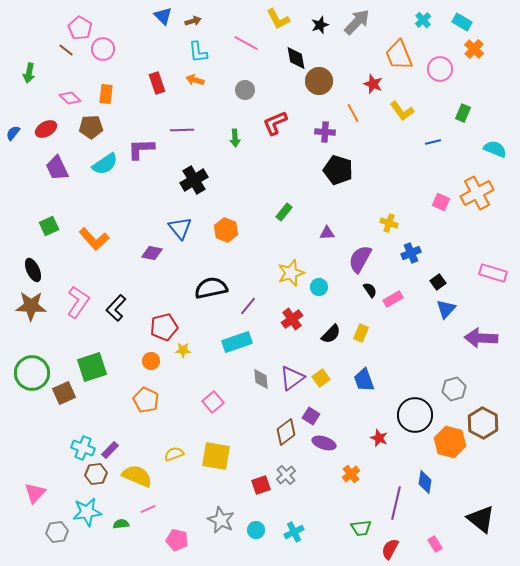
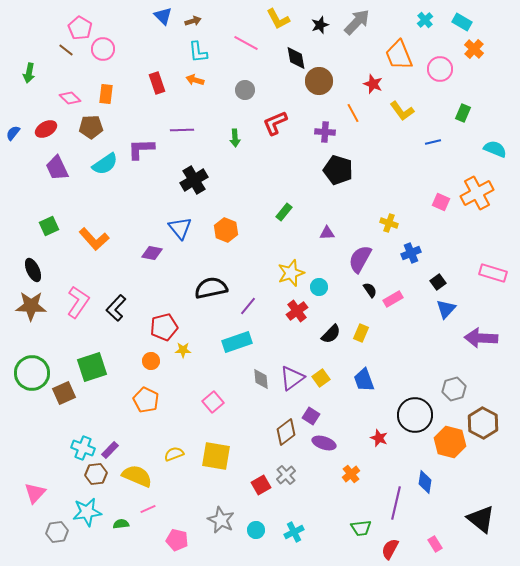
cyan cross at (423, 20): moved 2 px right
red cross at (292, 319): moved 5 px right, 8 px up
red square at (261, 485): rotated 12 degrees counterclockwise
